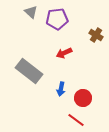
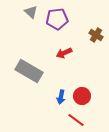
gray rectangle: rotated 8 degrees counterclockwise
blue arrow: moved 8 px down
red circle: moved 1 px left, 2 px up
